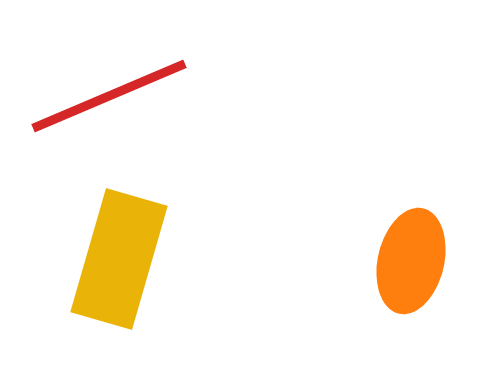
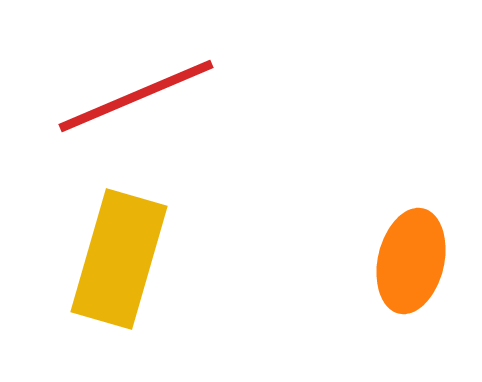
red line: moved 27 px right
